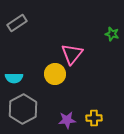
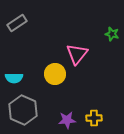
pink triangle: moved 5 px right
gray hexagon: moved 1 px down; rotated 8 degrees counterclockwise
